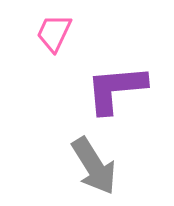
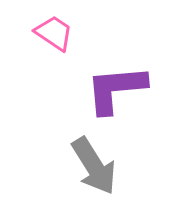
pink trapezoid: rotated 99 degrees clockwise
